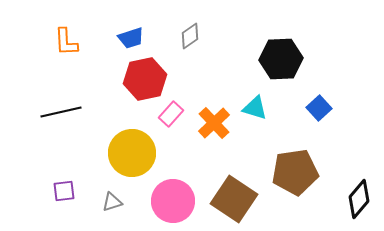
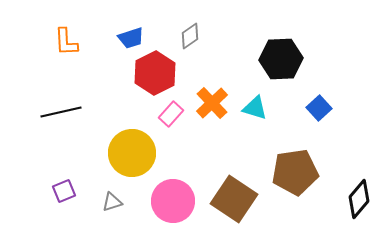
red hexagon: moved 10 px right, 6 px up; rotated 15 degrees counterclockwise
orange cross: moved 2 px left, 20 px up
purple square: rotated 15 degrees counterclockwise
